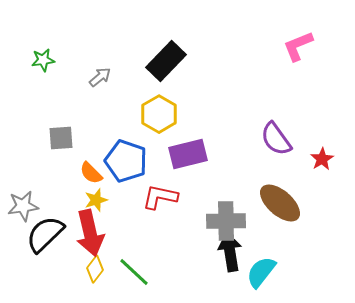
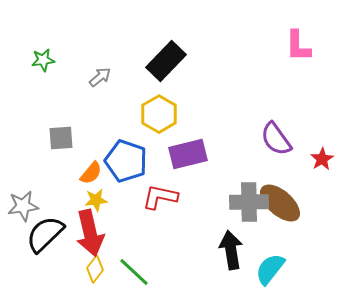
pink L-shape: rotated 68 degrees counterclockwise
orange semicircle: rotated 95 degrees counterclockwise
yellow star: rotated 10 degrees clockwise
gray cross: moved 23 px right, 19 px up
black arrow: moved 1 px right, 2 px up
cyan semicircle: moved 9 px right, 3 px up
